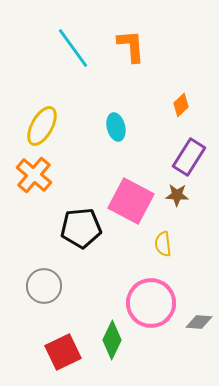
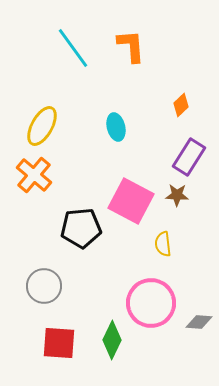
red square: moved 4 px left, 9 px up; rotated 30 degrees clockwise
